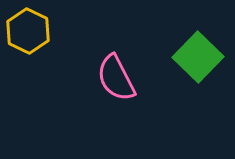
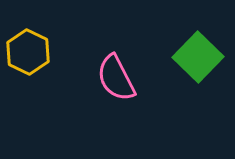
yellow hexagon: moved 21 px down
